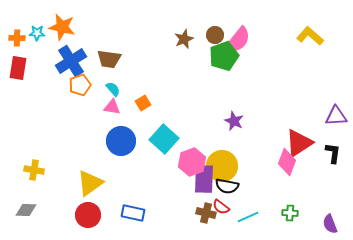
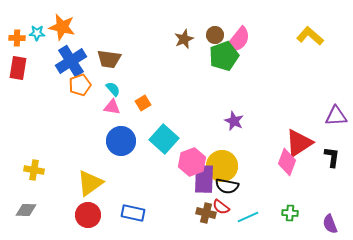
black L-shape: moved 1 px left, 4 px down
